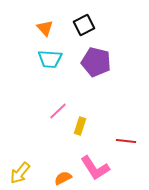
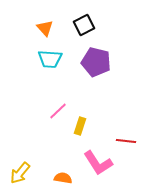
pink L-shape: moved 3 px right, 5 px up
orange semicircle: rotated 36 degrees clockwise
